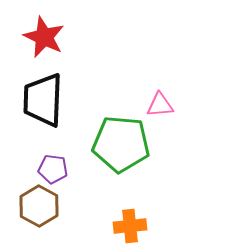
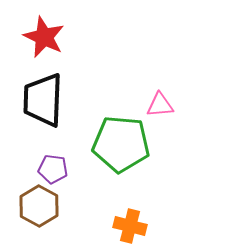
orange cross: rotated 20 degrees clockwise
